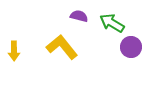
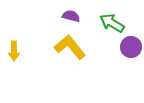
purple semicircle: moved 8 px left
yellow L-shape: moved 8 px right
